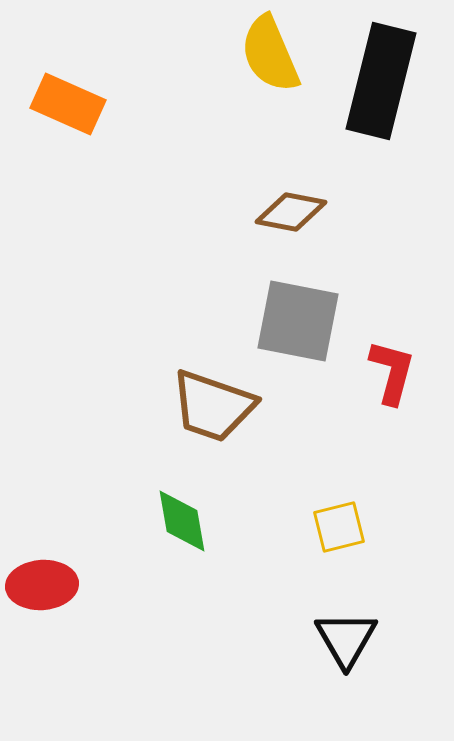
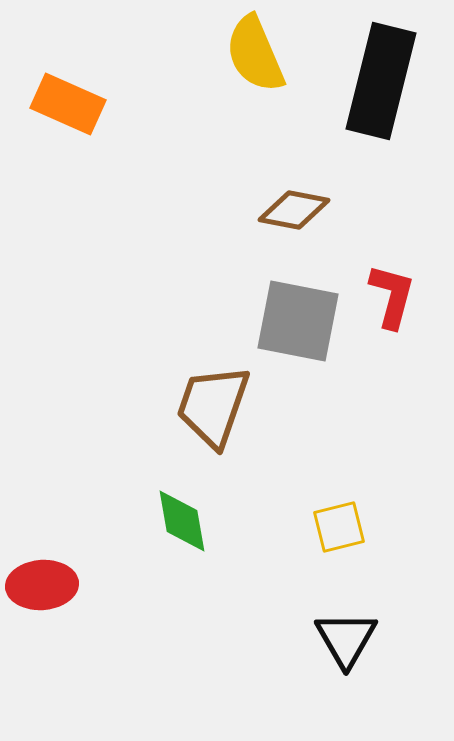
yellow semicircle: moved 15 px left
brown diamond: moved 3 px right, 2 px up
red L-shape: moved 76 px up
brown trapezoid: rotated 90 degrees clockwise
